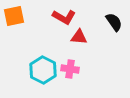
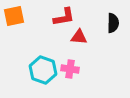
red L-shape: rotated 40 degrees counterclockwise
black semicircle: moved 1 px left, 1 px down; rotated 36 degrees clockwise
cyan hexagon: rotated 8 degrees counterclockwise
